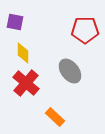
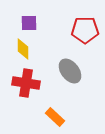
purple square: moved 14 px right, 1 px down; rotated 12 degrees counterclockwise
yellow diamond: moved 4 px up
red cross: rotated 32 degrees counterclockwise
